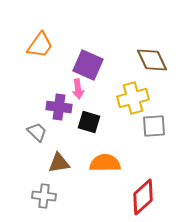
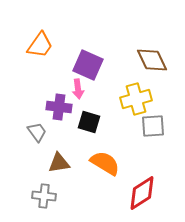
yellow cross: moved 3 px right, 1 px down
gray square: moved 1 px left
gray trapezoid: rotated 10 degrees clockwise
orange semicircle: rotated 32 degrees clockwise
red diamond: moved 1 px left, 4 px up; rotated 9 degrees clockwise
